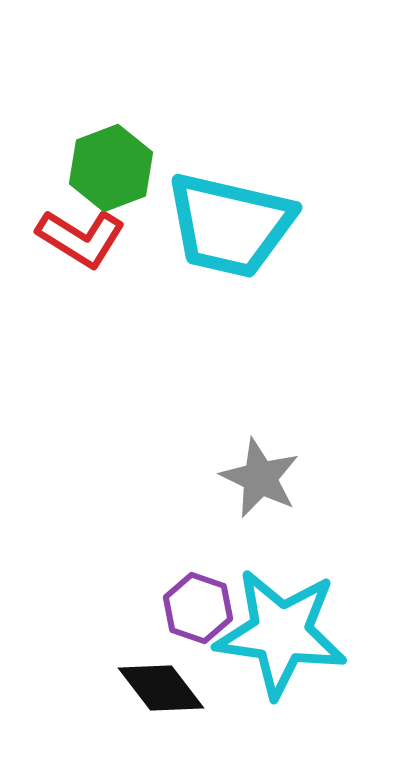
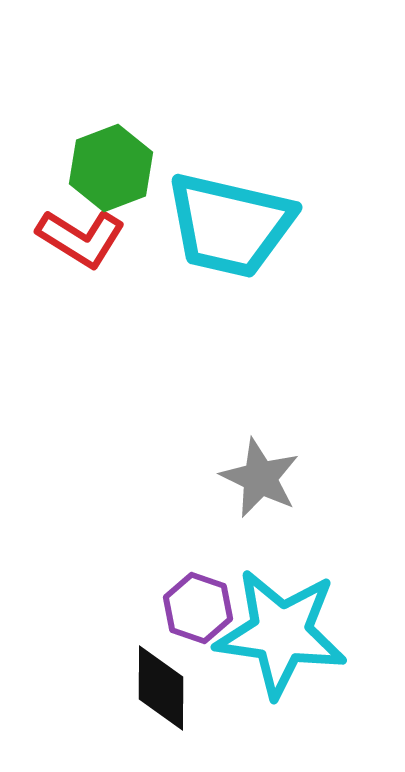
black diamond: rotated 38 degrees clockwise
